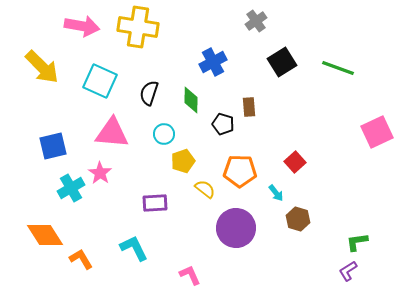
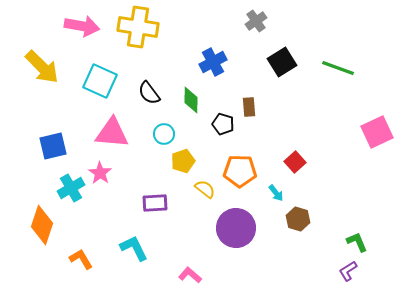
black semicircle: rotated 55 degrees counterclockwise
orange diamond: moved 3 px left, 10 px up; rotated 51 degrees clockwise
green L-shape: rotated 75 degrees clockwise
pink L-shape: rotated 25 degrees counterclockwise
